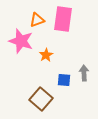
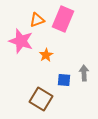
pink rectangle: rotated 15 degrees clockwise
brown square: rotated 10 degrees counterclockwise
